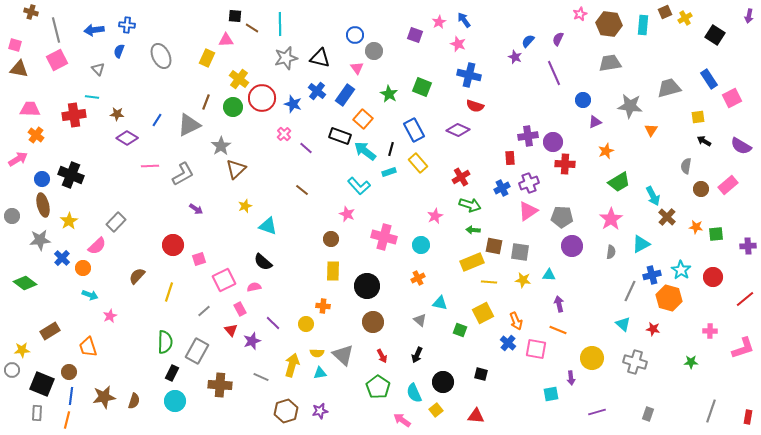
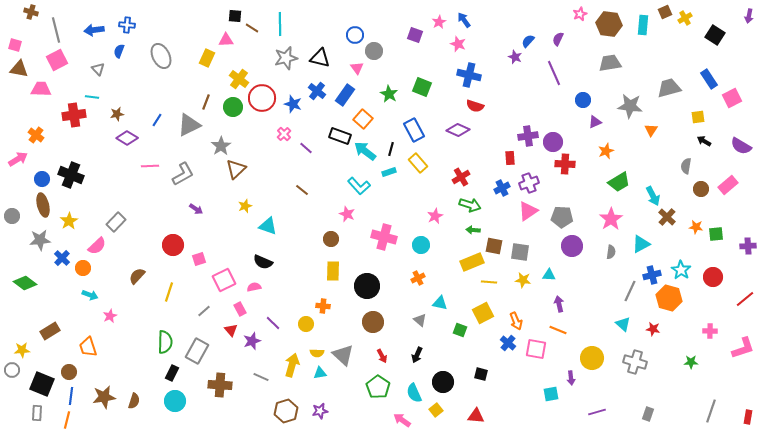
pink trapezoid at (30, 109): moved 11 px right, 20 px up
brown star at (117, 114): rotated 16 degrees counterclockwise
black semicircle at (263, 262): rotated 18 degrees counterclockwise
